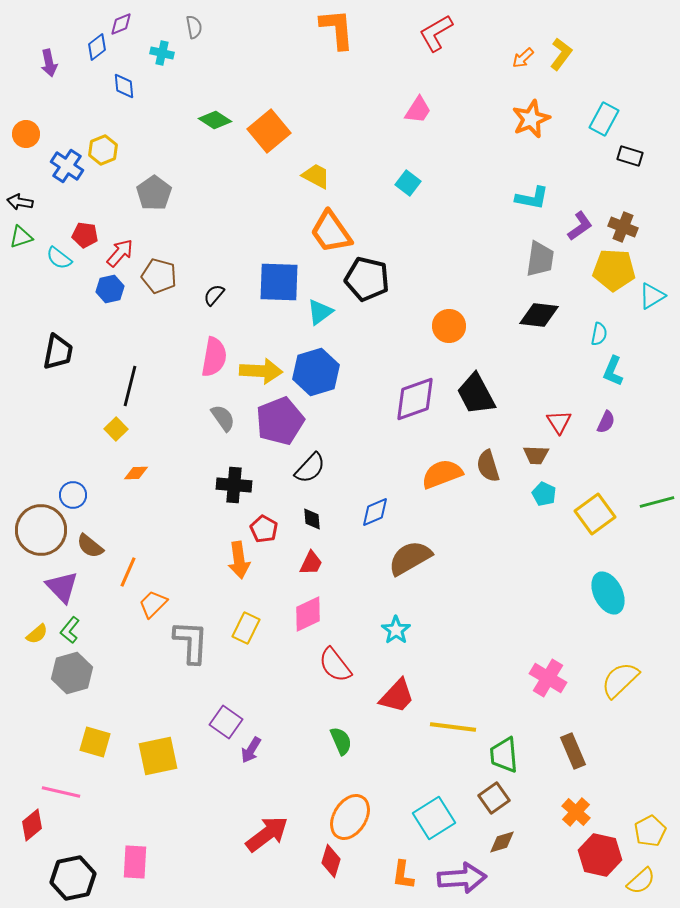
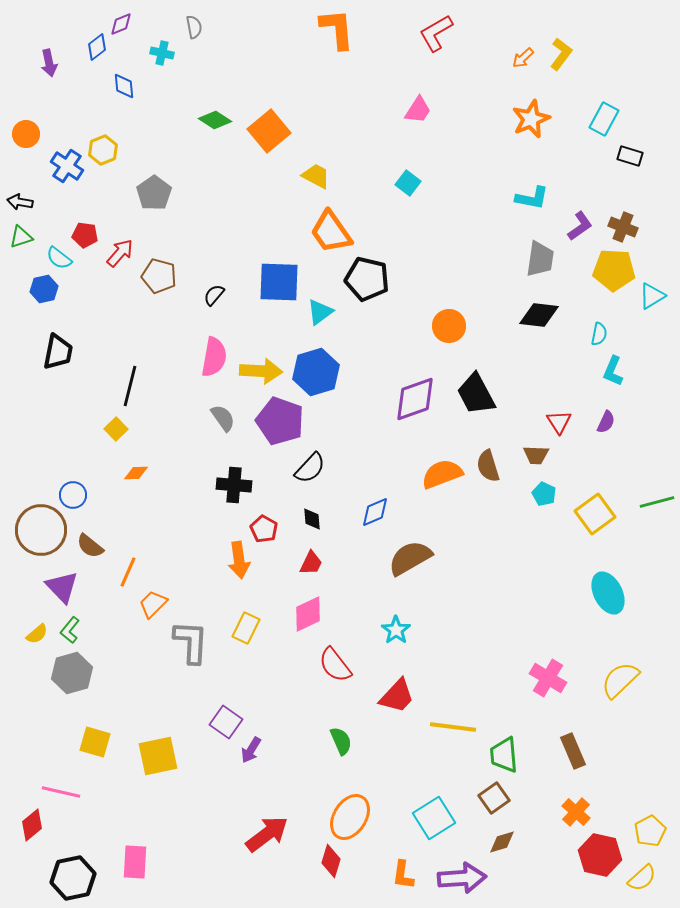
blue hexagon at (110, 289): moved 66 px left
purple pentagon at (280, 421): rotated 30 degrees counterclockwise
yellow semicircle at (641, 881): moved 1 px right, 3 px up
